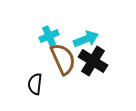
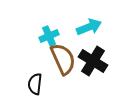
cyan arrow: moved 3 px right, 12 px up
